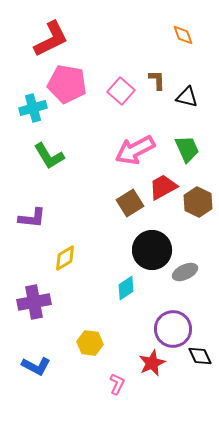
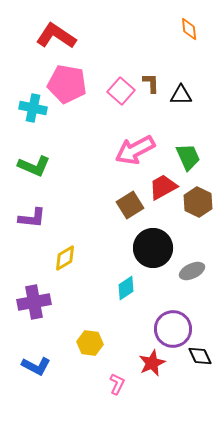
orange diamond: moved 6 px right, 6 px up; rotated 15 degrees clockwise
red L-shape: moved 5 px right, 3 px up; rotated 120 degrees counterclockwise
brown L-shape: moved 6 px left, 3 px down
black triangle: moved 6 px left, 2 px up; rotated 15 degrees counterclockwise
cyan cross: rotated 28 degrees clockwise
green trapezoid: moved 1 px right, 8 px down
green L-shape: moved 15 px left, 10 px down; rotated 36 degrees counterclockwise
brown square: moved 2 px down
black circle: moved 1 px right, 2 px up
gray ellipse: moved 7 px right, 1 px up
